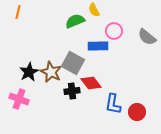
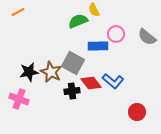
orange line: rotated 48 degrees clockwise
green semicircle: moved 3 px right
pink circle: moved 2 px right, 3 px down
black star: rotated 18 degrees clockwise
blue L-shape: moved 23 px up; rotated 60 degrees counterclockwise
